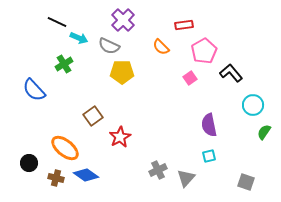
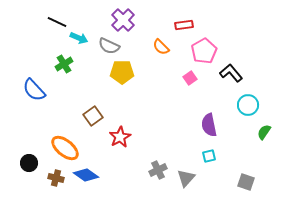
cyan circle: moved 5 px left
